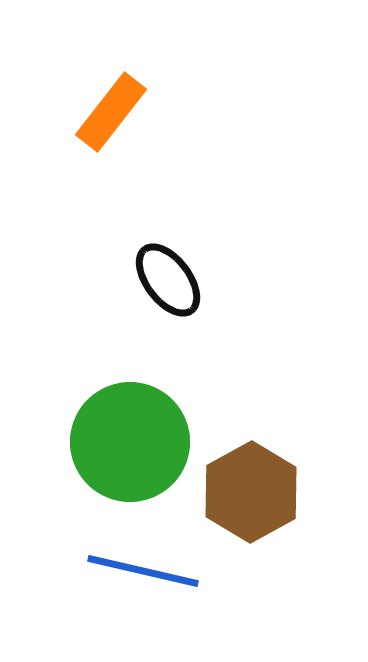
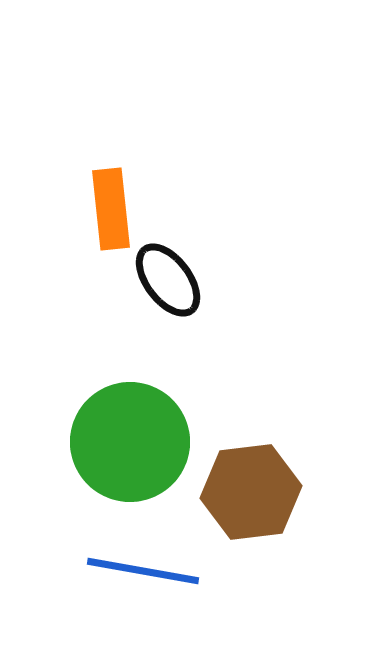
orange rectangle: moved 97 px down; rotated 44 degrees counterclockwise
brown hexagon: rotated 22 degrees clockwise
blue line: rotated 3 degrees counterclockwise
